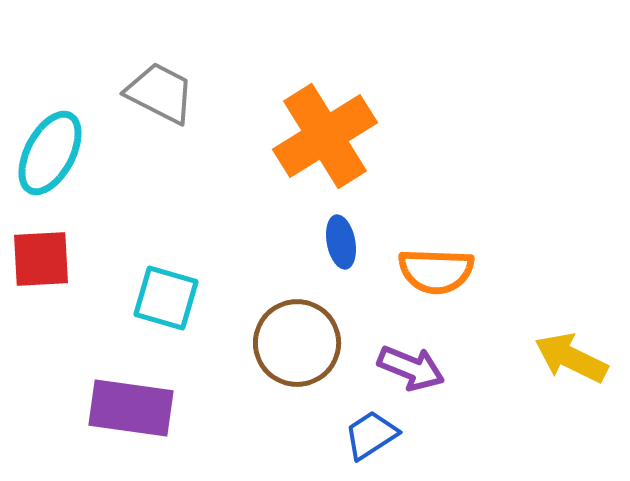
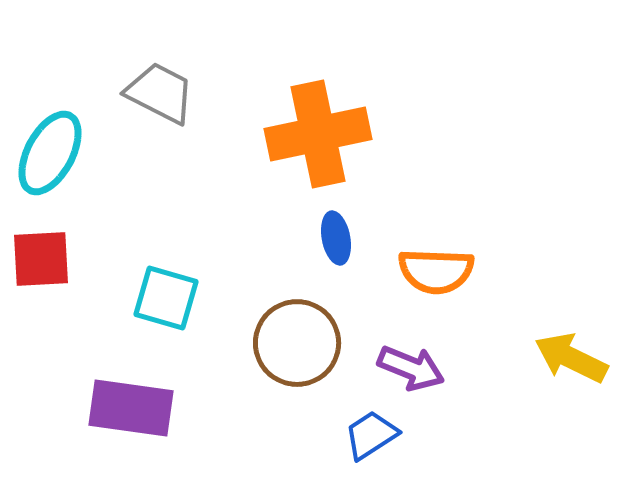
orange cross: moved 7 px left, 2 px up; rotated 20 degrees clockwise
blue ellipse: moved 5 px left, 4 px up
